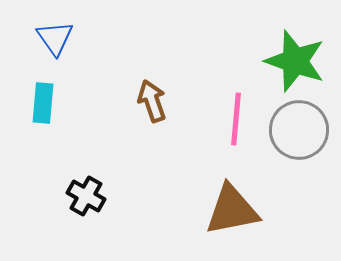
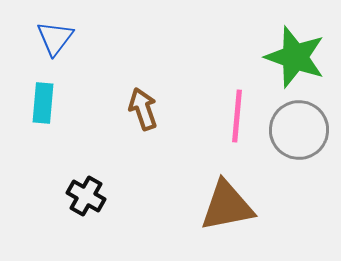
blue triangle: rotated 12 degrees clockwise
green star: moved 4 px up
brown arrow: moved 9 px left, 8 px down
pink line: moved 1 px right, 3 px up
brown triangle: moved 5 px left, 4 px up
